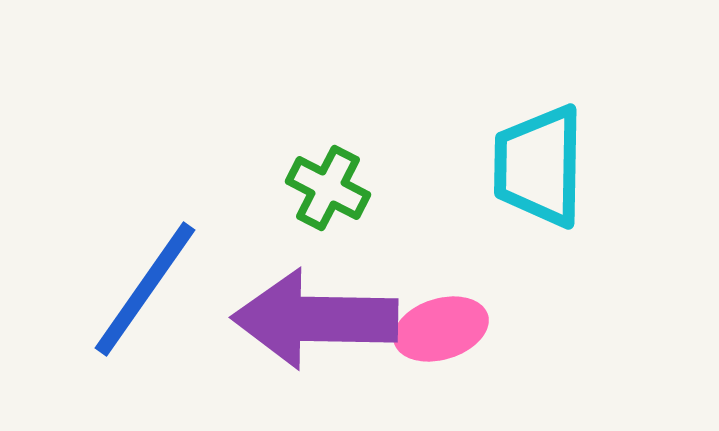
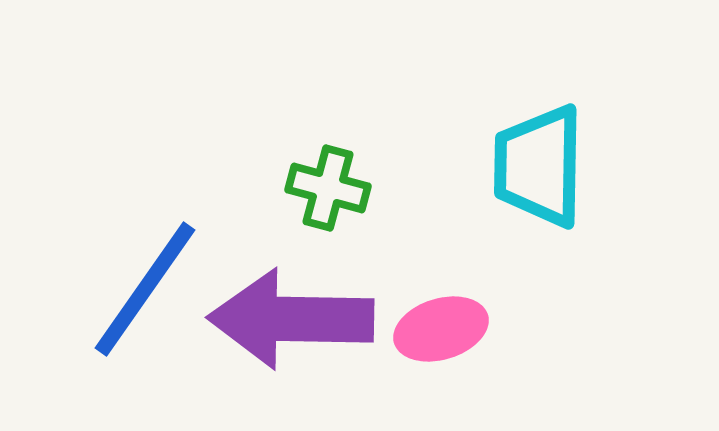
green cross: rotated 12 degrees counterclockwise
purple arrow: moved 24 px left
